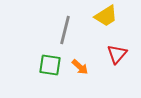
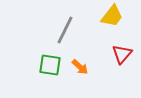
yellow trapezoid: moved 6 px right; rotated 20 degrees counterclockwise
gray line: rotated 12 degrees clockwise
red triangle: moved 5 px right
